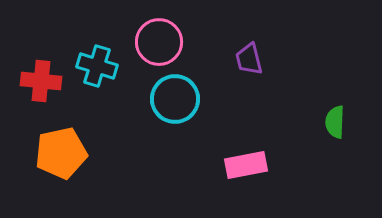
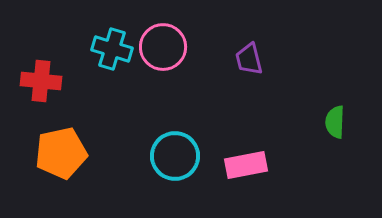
pink circle: moved 4 px right, 5 px down
cyan cross: moved 15 px right, 17 px up
cyan circle: moved 57 px down
